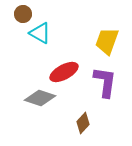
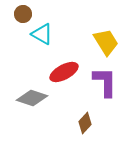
cyan triangle: moved 2 px right, 1 px down
yellow trapezoid: moved 1 px left, 1 px down; rotated 128 degrees clockwise
purple L-shape: rotated 8 degrees counterclockwise
gray diamond: moved 8 px left
brown diamond: moved 2 px right
